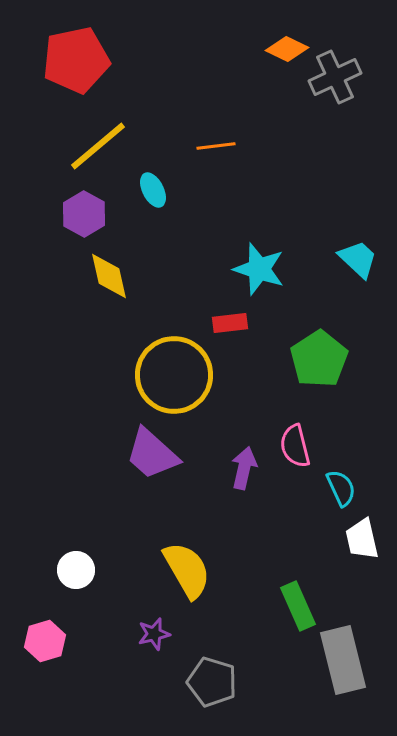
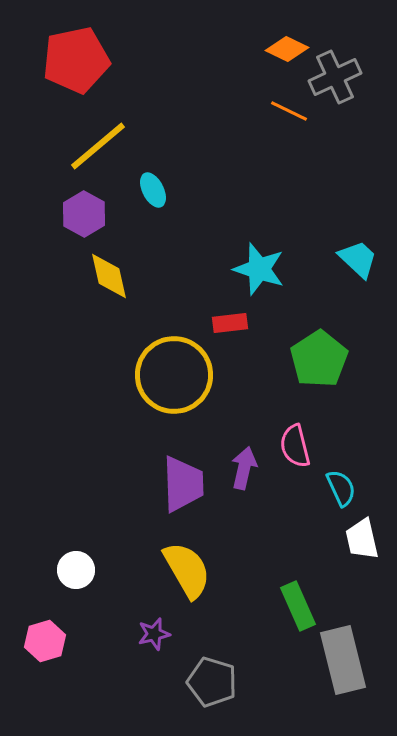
orange line: moved 73 px right, 35 px up; rotated 33 degrees clockwise
purple trapezoid: moved 31 px right, 30 px down; rotated 134 degrees counterclockwise
